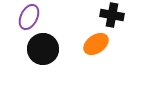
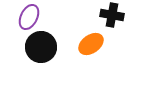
orange ellipse: moved 5 px left
black circle: moved 2 px left, 2 px up
